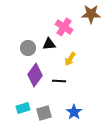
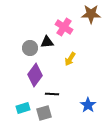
black triangle: moved 2 px left, 2 px up
gray circle: moved 2 px right
black line: moved 7 px left, 13 px down
blue star: moved 14 px right, 7 px up
